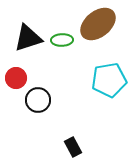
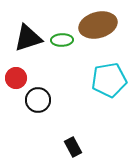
brown ellipse: moved 1 px down; rotated 24 degrees clockwise
